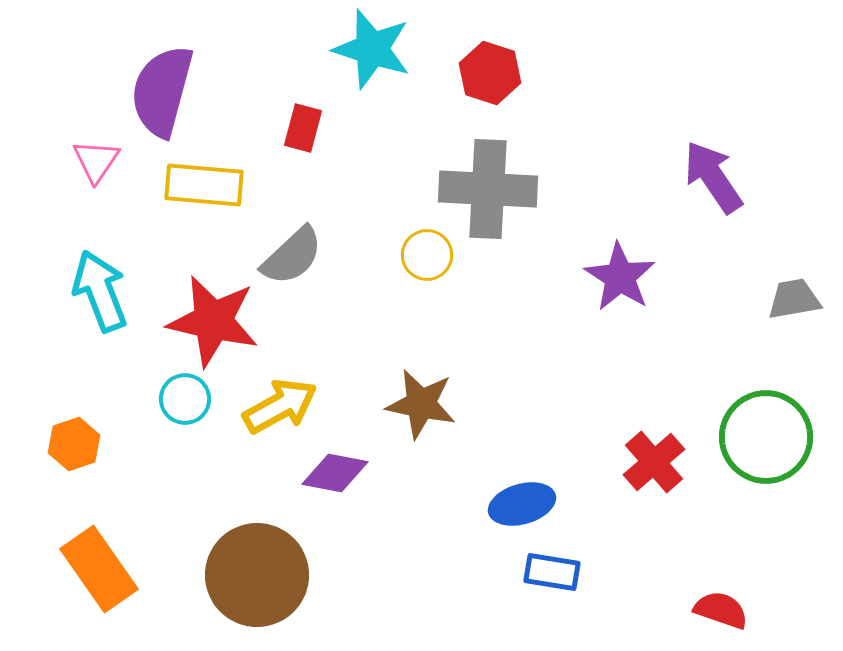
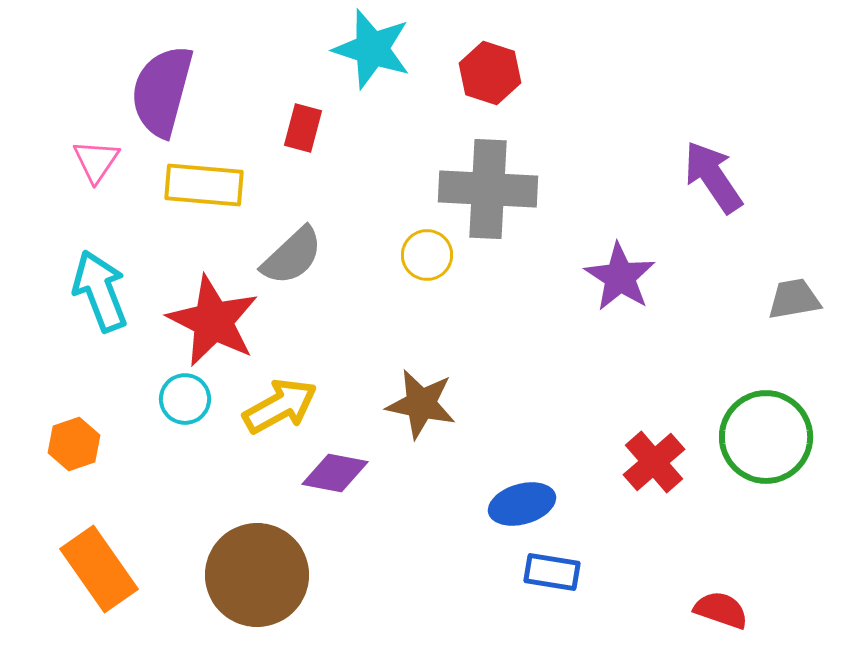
red star: rotated 14 degrees clockwise
